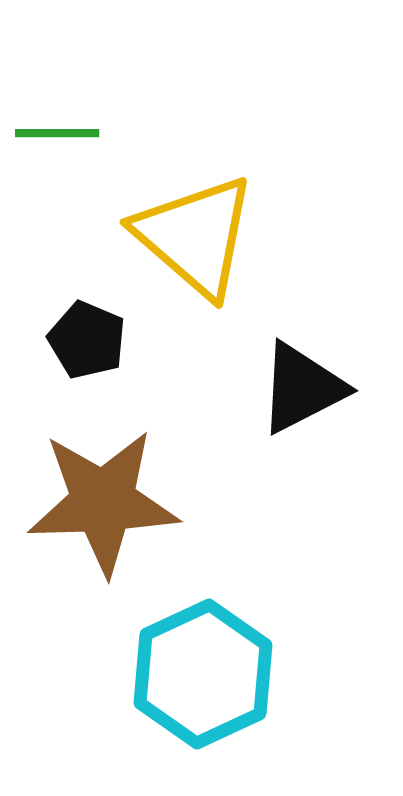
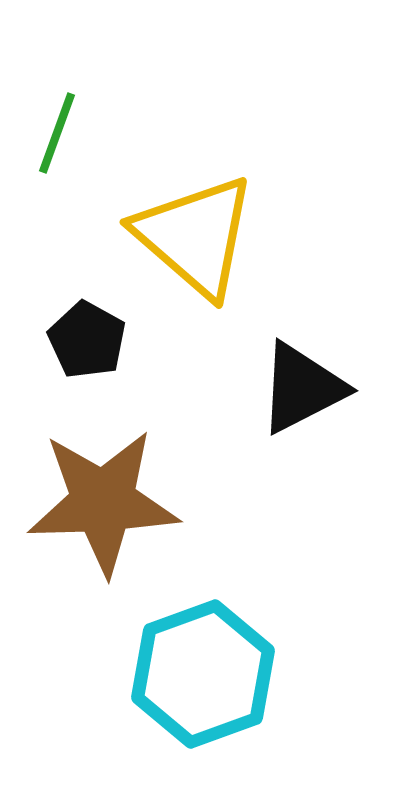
green line: rotated 70 degrees counterclockwise
black pentagon: rotated 6 degrees clockwise
cyan hexagon: rotated 5 degrees clockwise
